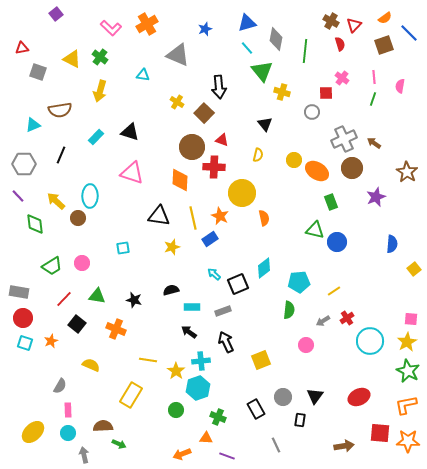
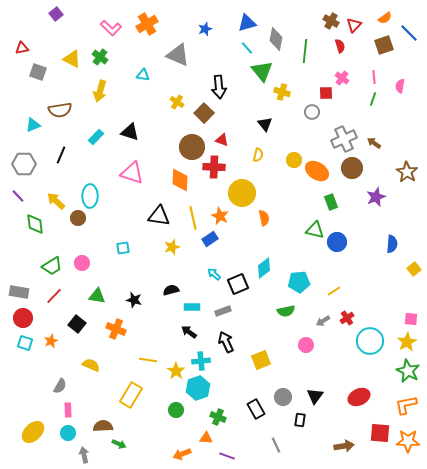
red semicircle at (340, 44): moved 2 px down
red line at (64, 299): moved 10 px left, 3 px up
green semicircle at (289, 310): moved 3 px left, 1 px down; rotated 72 degrees clockwise
